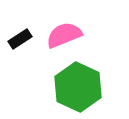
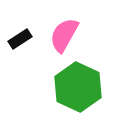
pink semicircle: rotated 39 degrees counterclockwise
